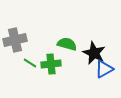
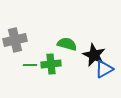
black star: moved 2 px down
green line: moved 2 px down; rotated 32 degrees counterclockwise
